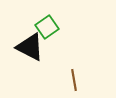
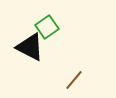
brown line: rotated 50 degrees clockwise
